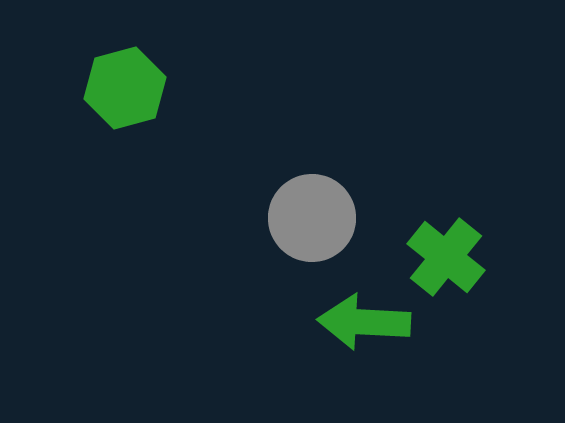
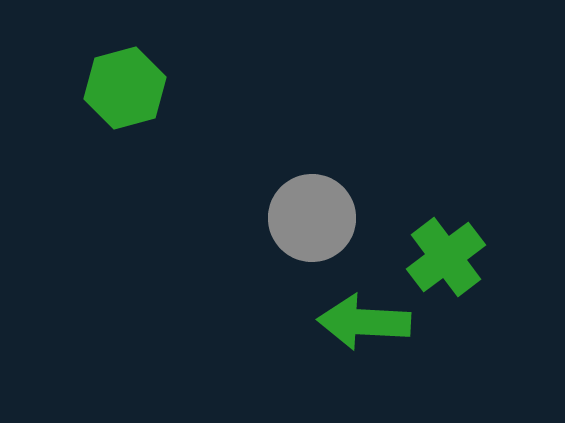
green cross: rotated 14 degrees clockwise
